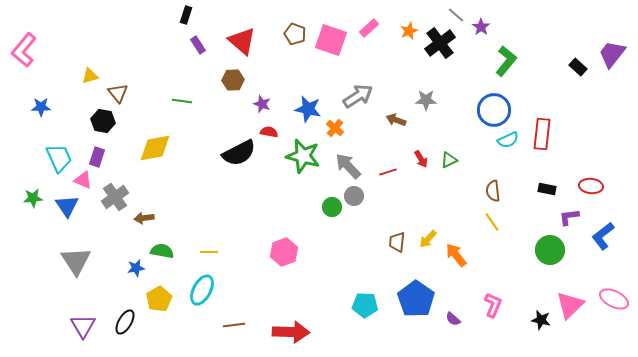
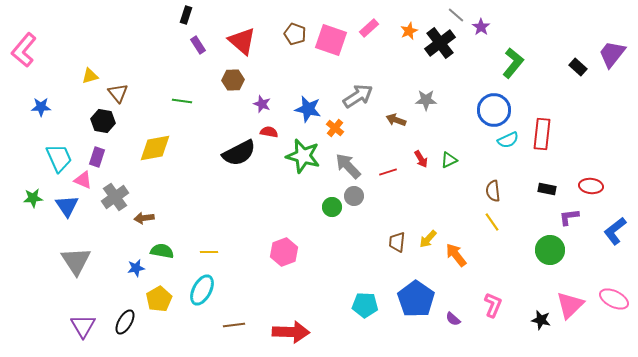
green L-shape at (506, 61): moved 7 px right, 2 px down
blue L-shape at (603, 236): moved 12 px right, 5 px up
